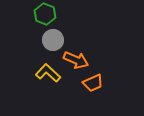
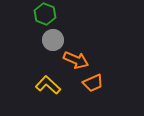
yellow L-shape: moved 12 px down
